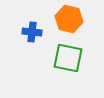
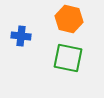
blue cross: moved 11 px left, 4 px down
